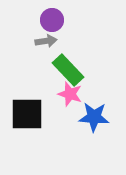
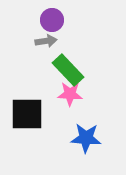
pink star: rotated 15 degrees counterclockwise
blue star: moved 8 px left, 21 px down
